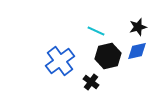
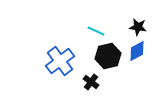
black star: rotated 24 degrees clockwise
blue diamond: rotated 15 degrees counterclockwise
